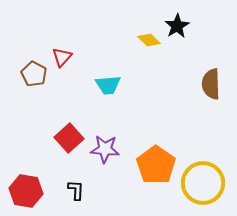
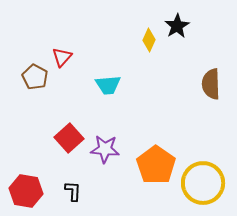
yellow diamond: rotated 70 degrees clockwise
brown pentagon: moved 1 px right, 3 px down
black L-shape: moved 3 px left, 1 px down
